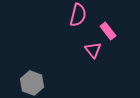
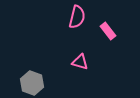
pink semicircle: moved 1 px left, 2 px down
pink triangle: moved 13 px left, 12 px down; rotated 36 degrees counterclockwise
